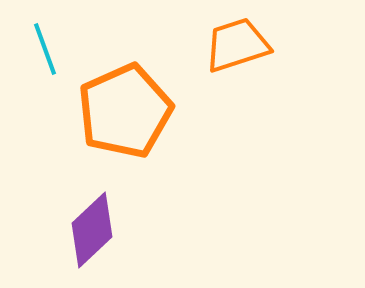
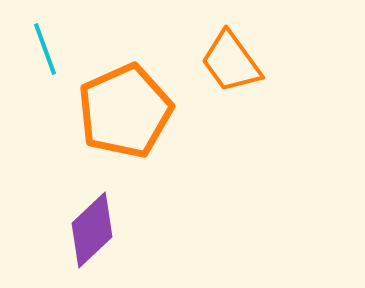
orange trapezoid: moved 6 px left, 17 px down; rotated 108 degrees counterclockwise
